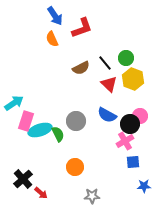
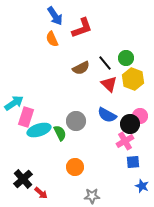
pink rectangle: moved 4 px up
cyan ellipse: moved 1 px left
green semicircle: moved 2 px right, 1 px up
blue star: moved 2 px left; rotated 24 degrees clockwise
